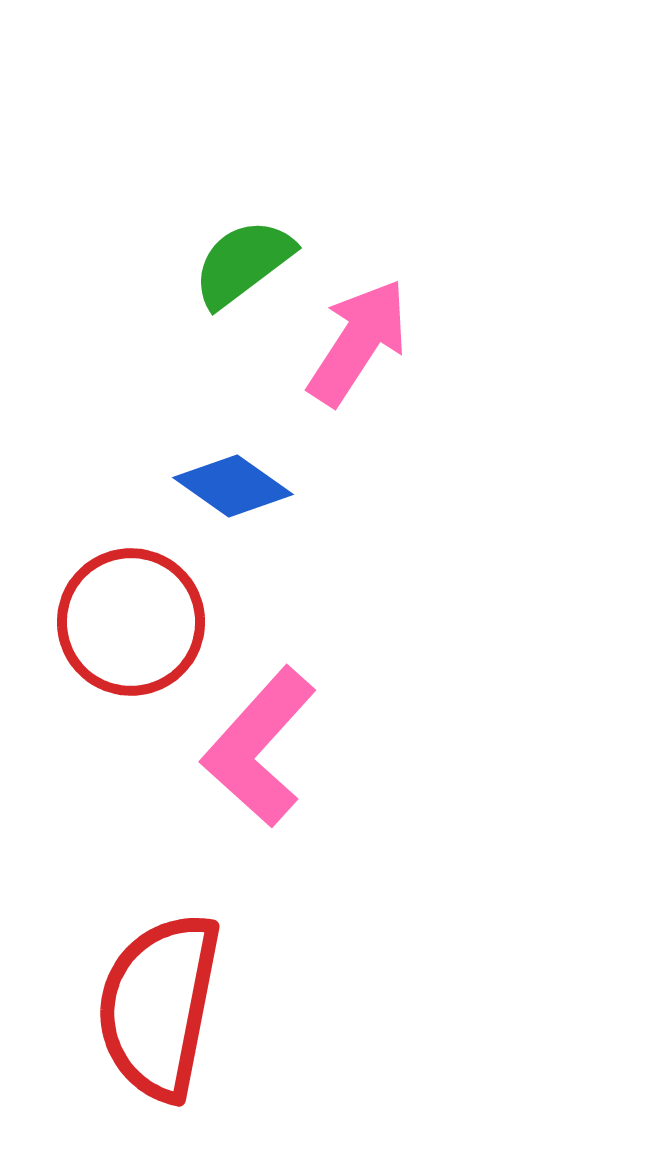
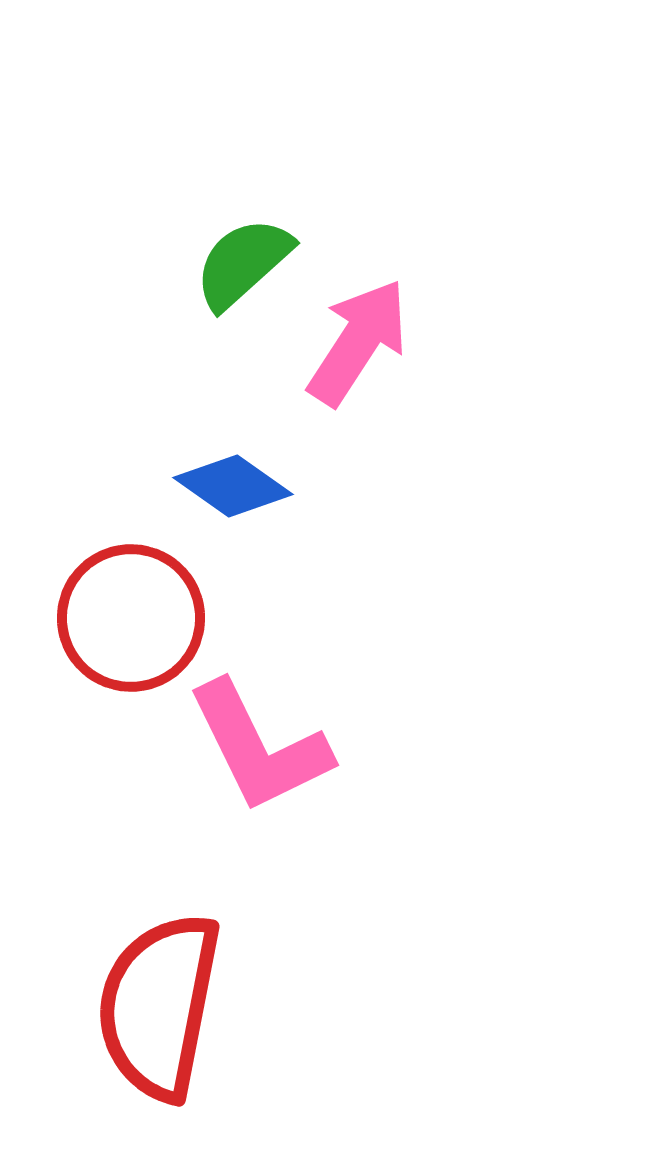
green semicircle: rotated 5 degrees counterclockwise
red circle: moved 4 px up
pink L-shape: rotated 68 degrees counterclockwise
